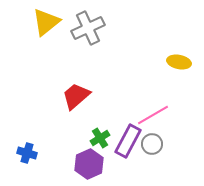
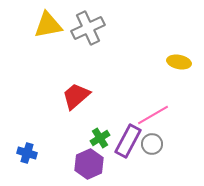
yellow triangle: moved 2 px right, 3 px down; rotated 28 degrees clockwise
